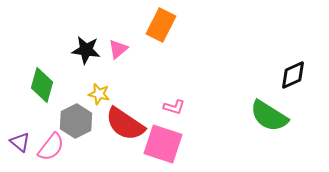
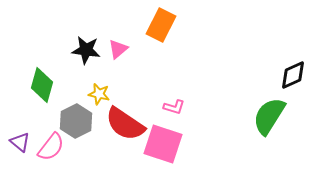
green semicircle: rotated 90 degrees clockwise
